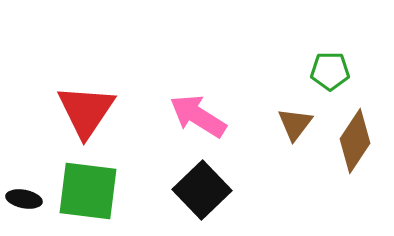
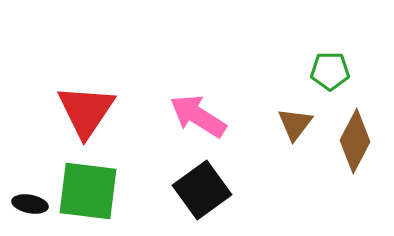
brown diamond: rotated 6 degrees counterclockwise
black square: rotated 8 degrees clockwise
black ellipse: moved 6 px right, 5 px down
